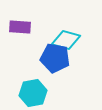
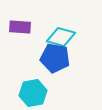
cyan diamond: moved 5 px left, 3 px up
